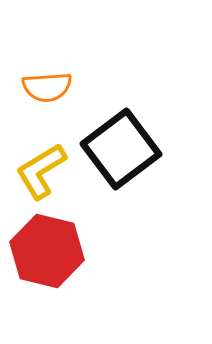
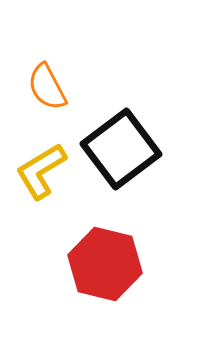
orange semicircle: rotated 66 degrees clockwise
red hexagon: moved 58 px right, 13 px down
